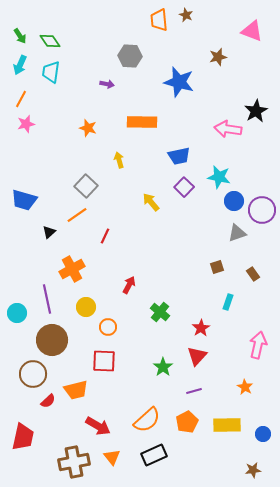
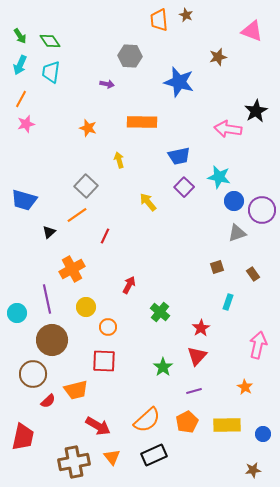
yellow arrow at (151, 202): moved 3 px left
